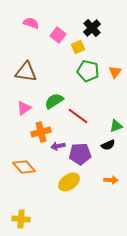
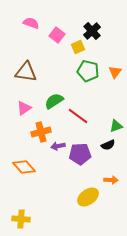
black cross: moved 3 px down
pink square: moved 1 px left
yellow ellipse: moved 19 px right, 15 px down
